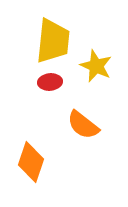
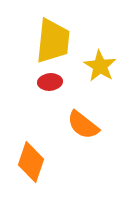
yellow star: moved 4 px right; rotated 8 degrees clockwise
